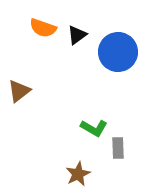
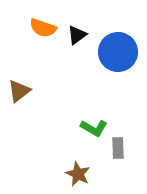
brown star: rotated 20 degrees counterclockwise
